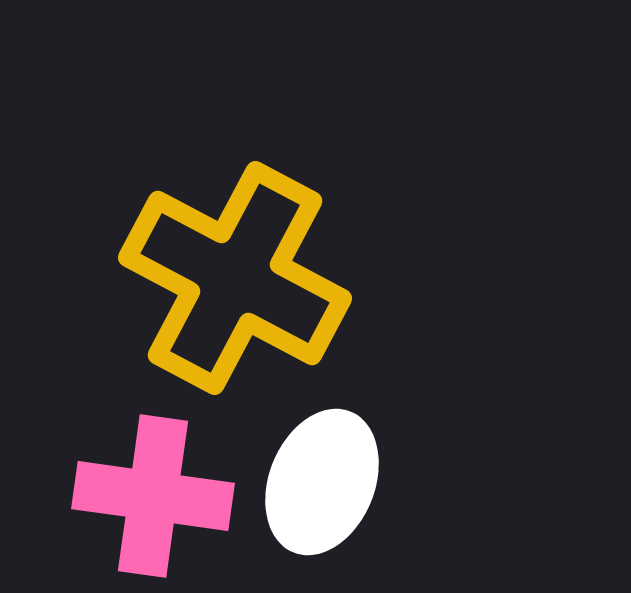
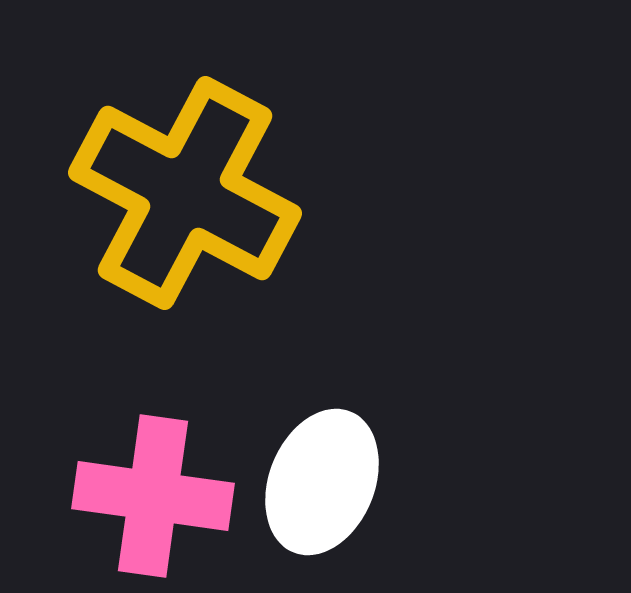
yellow cross: moved 50 px left, 85 px up
